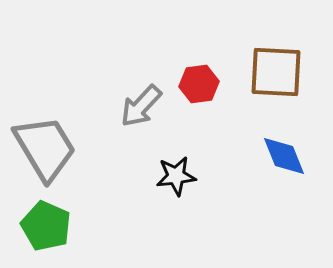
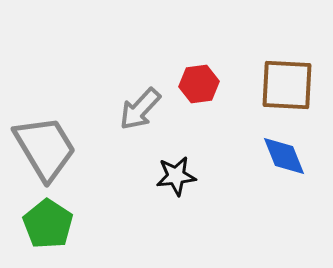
brown square: moved 11 px right, 13 px down
gray arrow: moved 1 px left, 3 px down
green pentagon: moved 2 px right, 2 px up; rotated 9 degrees clockwise
